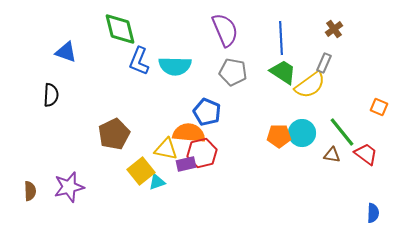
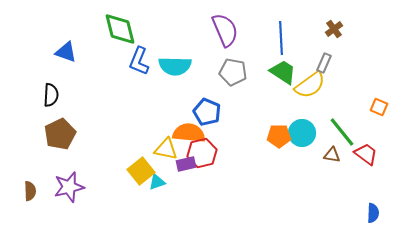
brown pentagon: moved 54 px left
